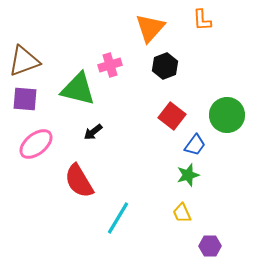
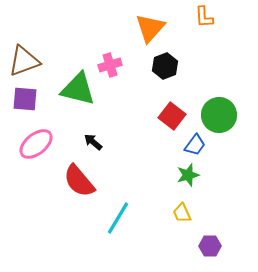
orange L-shape: moved 2 px right, 3 px up
green circle: moved 8 px left
black arrow: moved 10 px down; rotated 78 degrees clockwise
red semicircle: rotated 9 degrees counterclockwise
